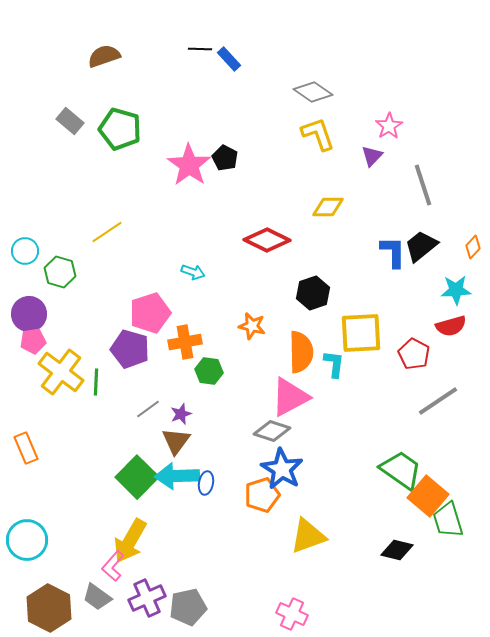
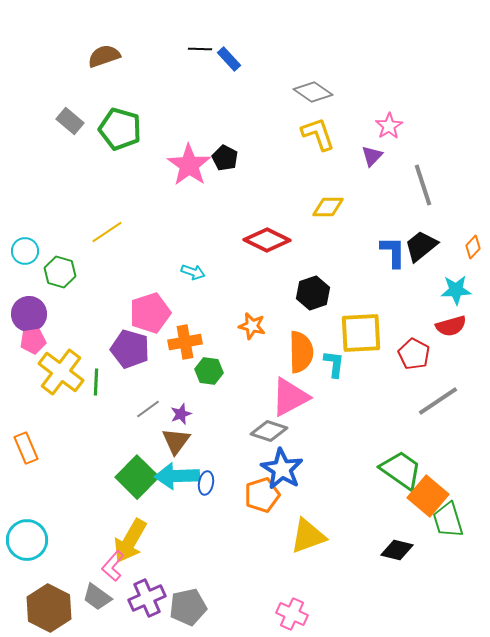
gray diamond at (272, 431): moved 3 px left
